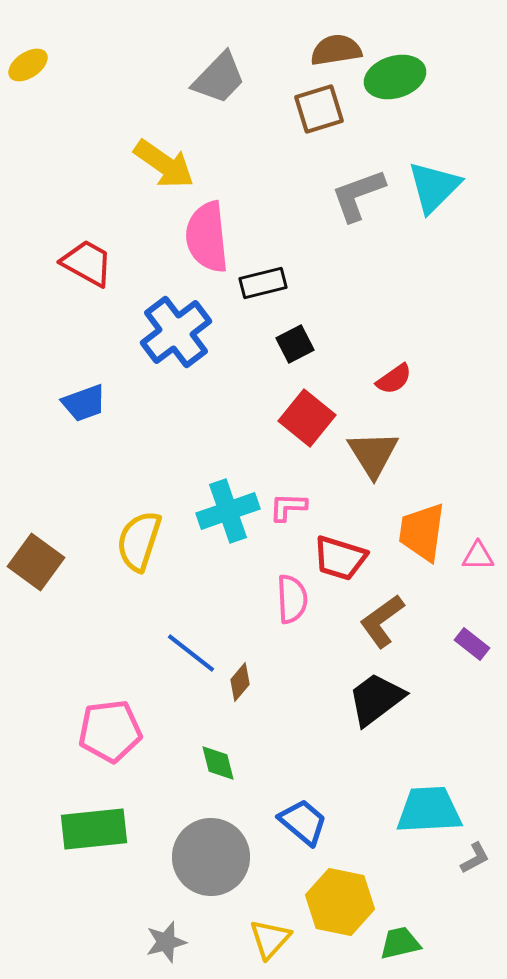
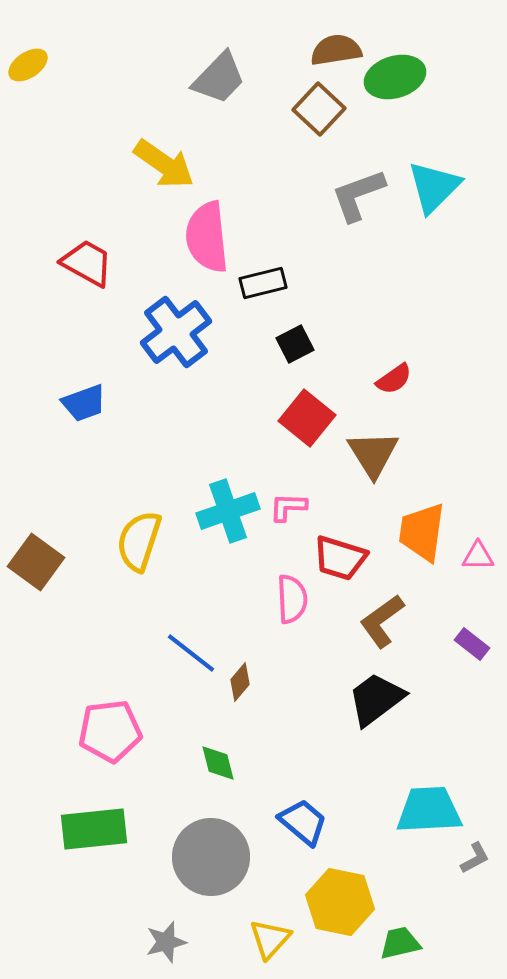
brown square at (319, 109): rotated 30 degrees counterclockwise
